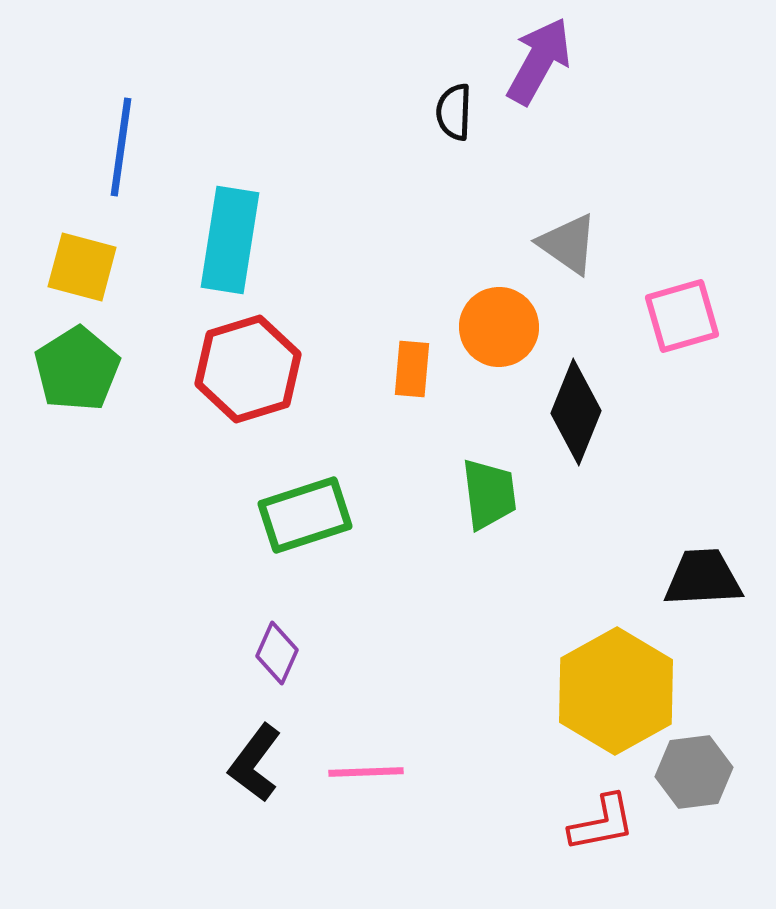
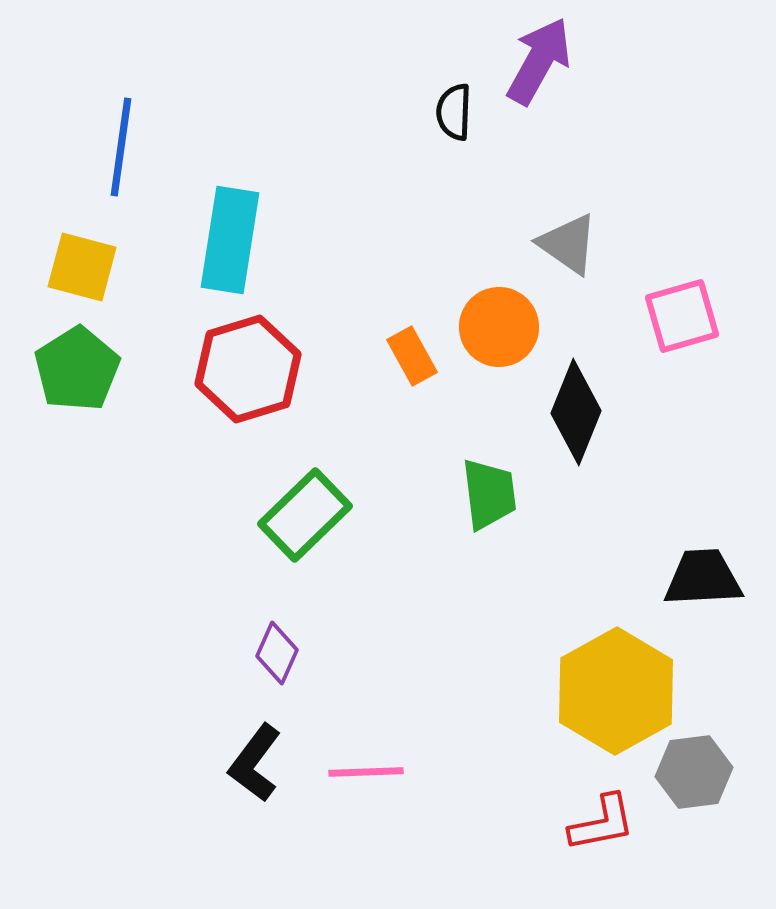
orange rectangle: moved 13 px up; rotated 34 degrees counterclockwise
green rectangle: rotated 26 degrees counterclockwise
